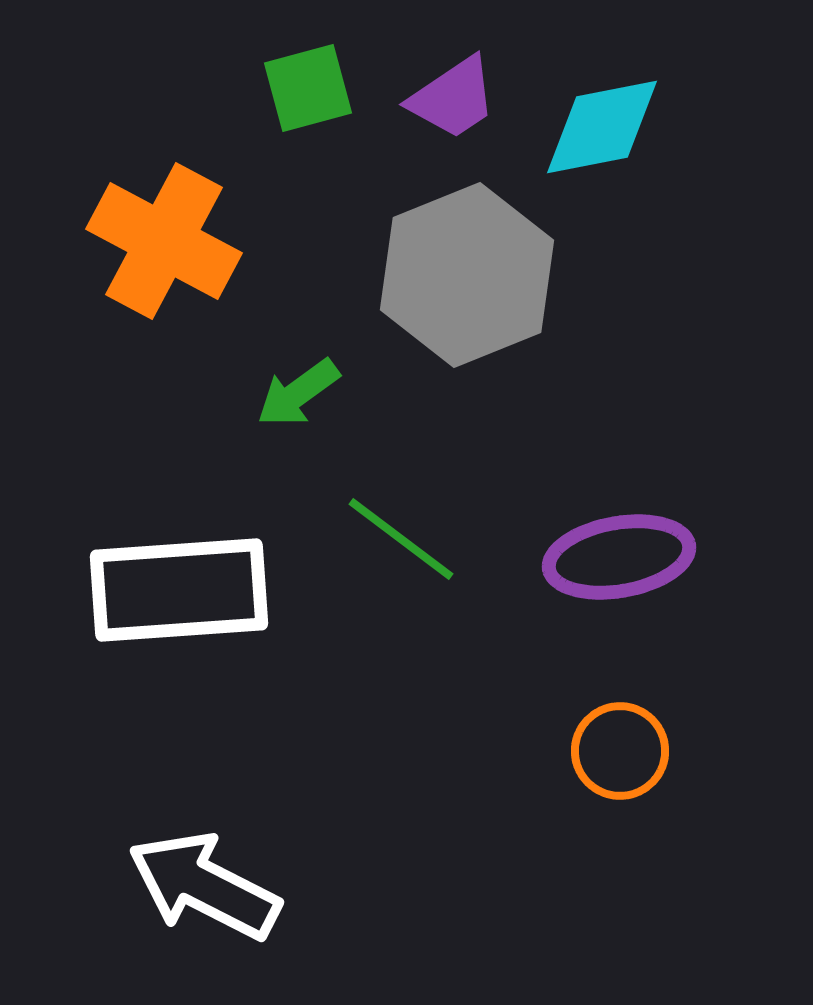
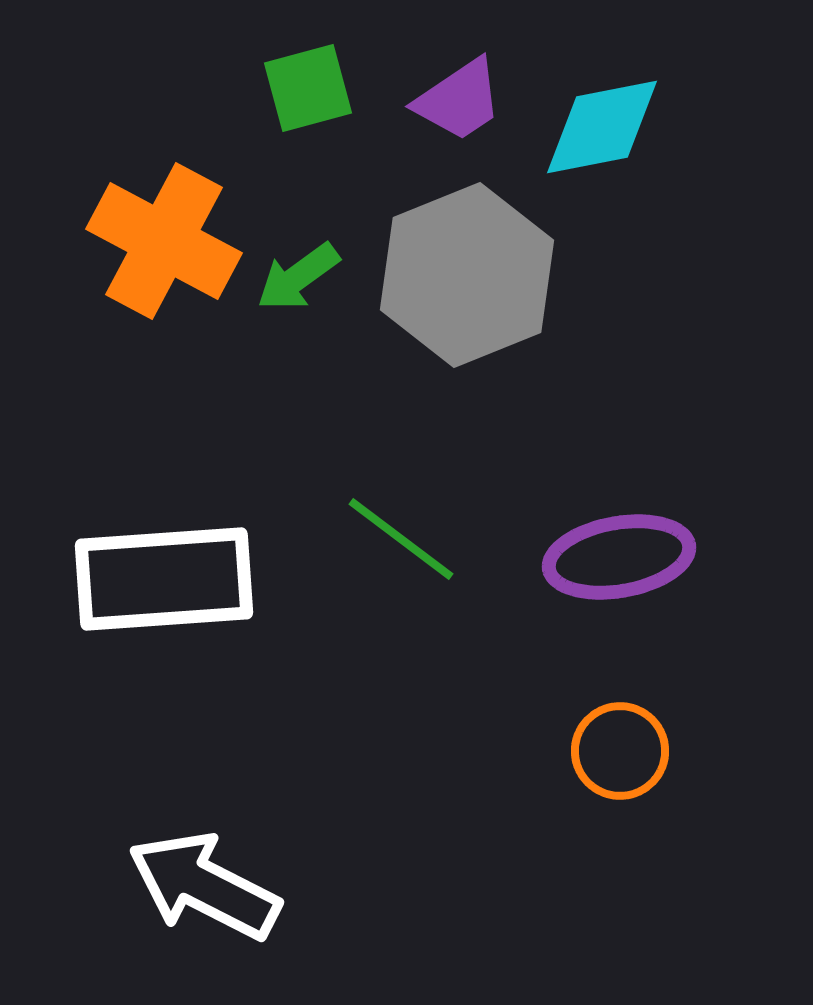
purple trapezoid: moved 6 px right, 2 px down
green arrow: moved 116 px up
white rectangle: moved 15 px left, 11 px up
